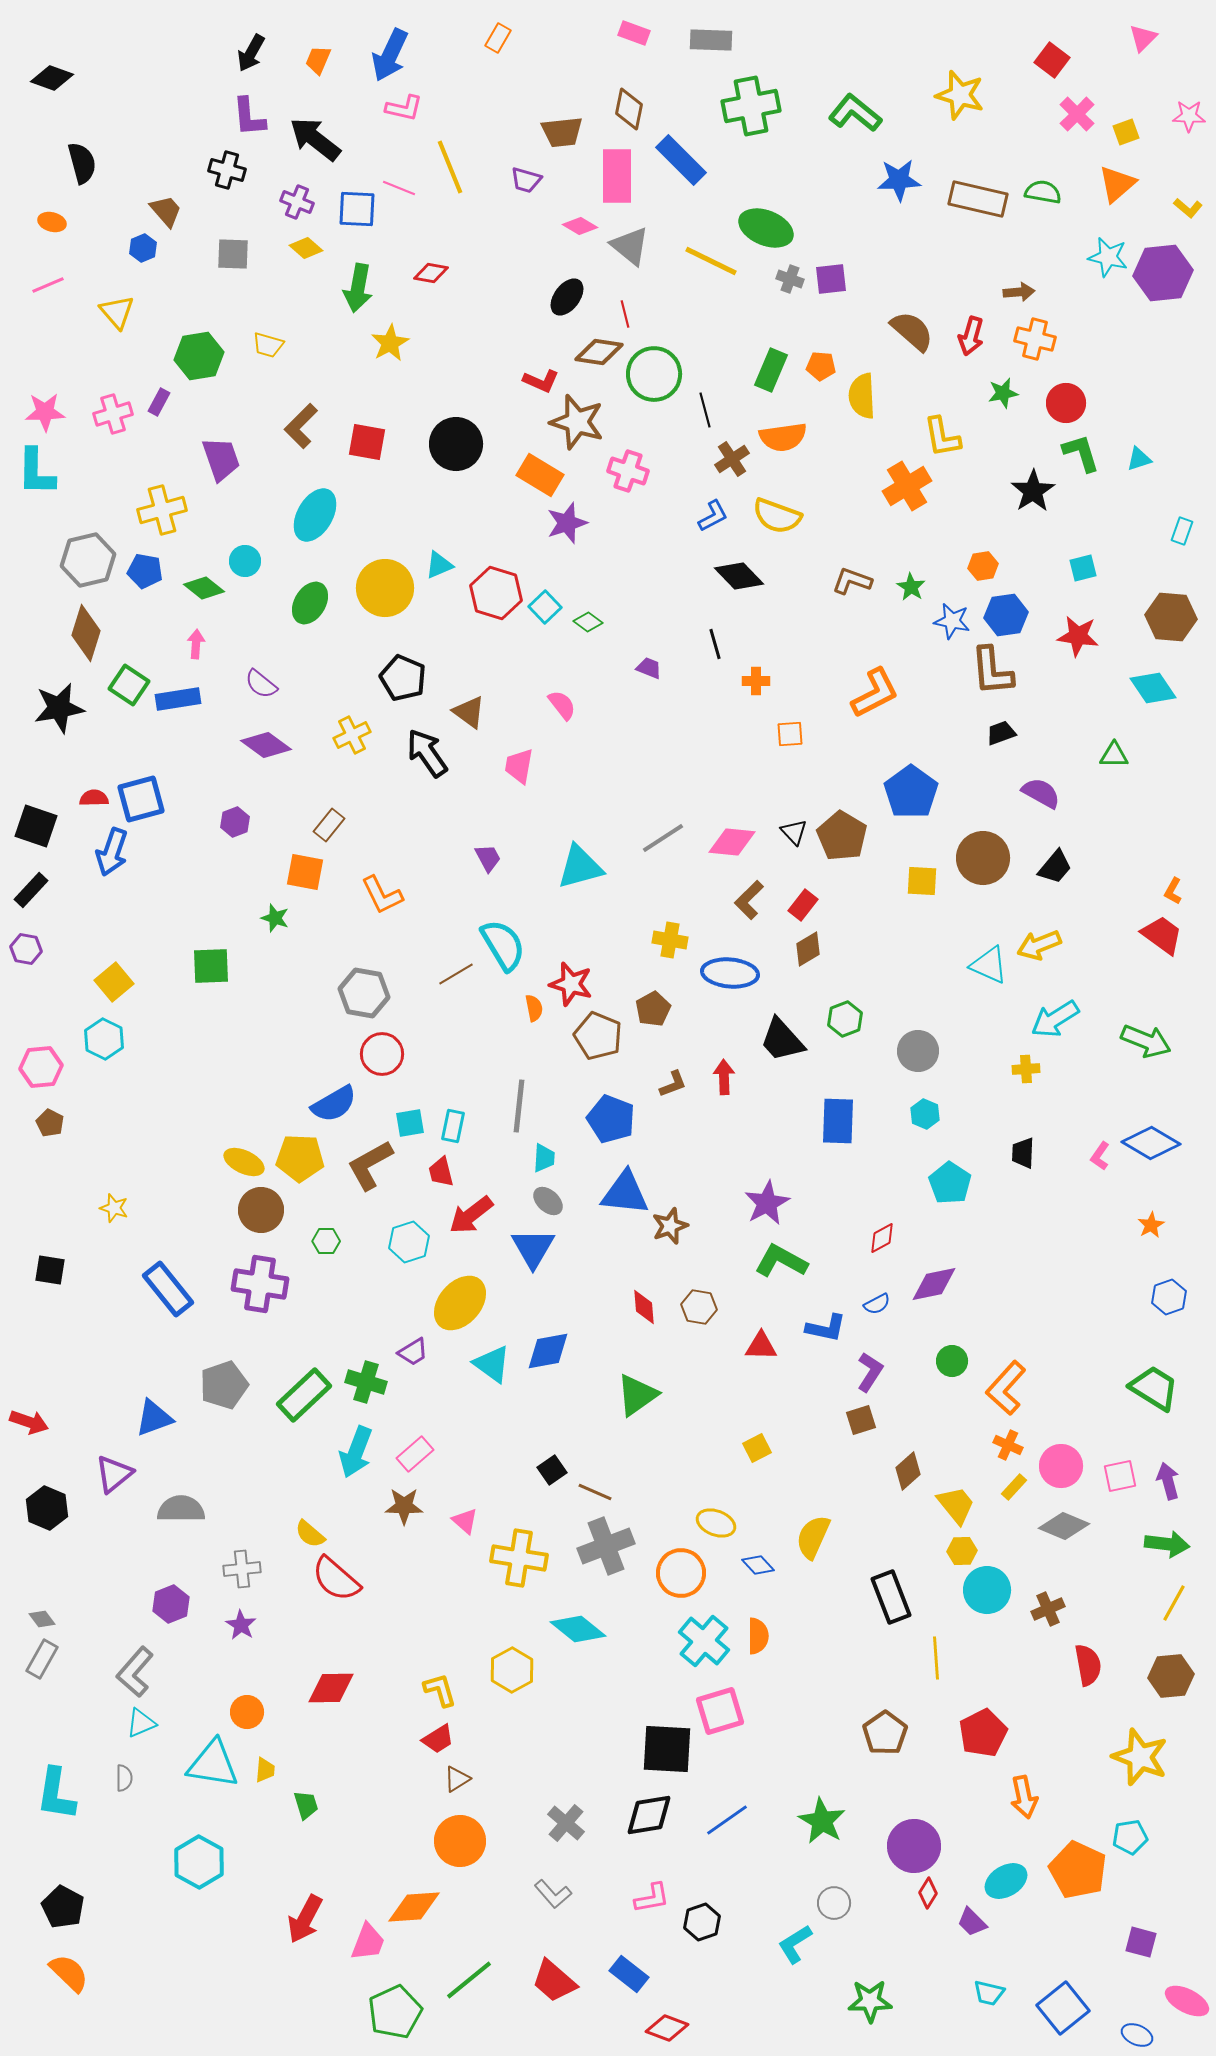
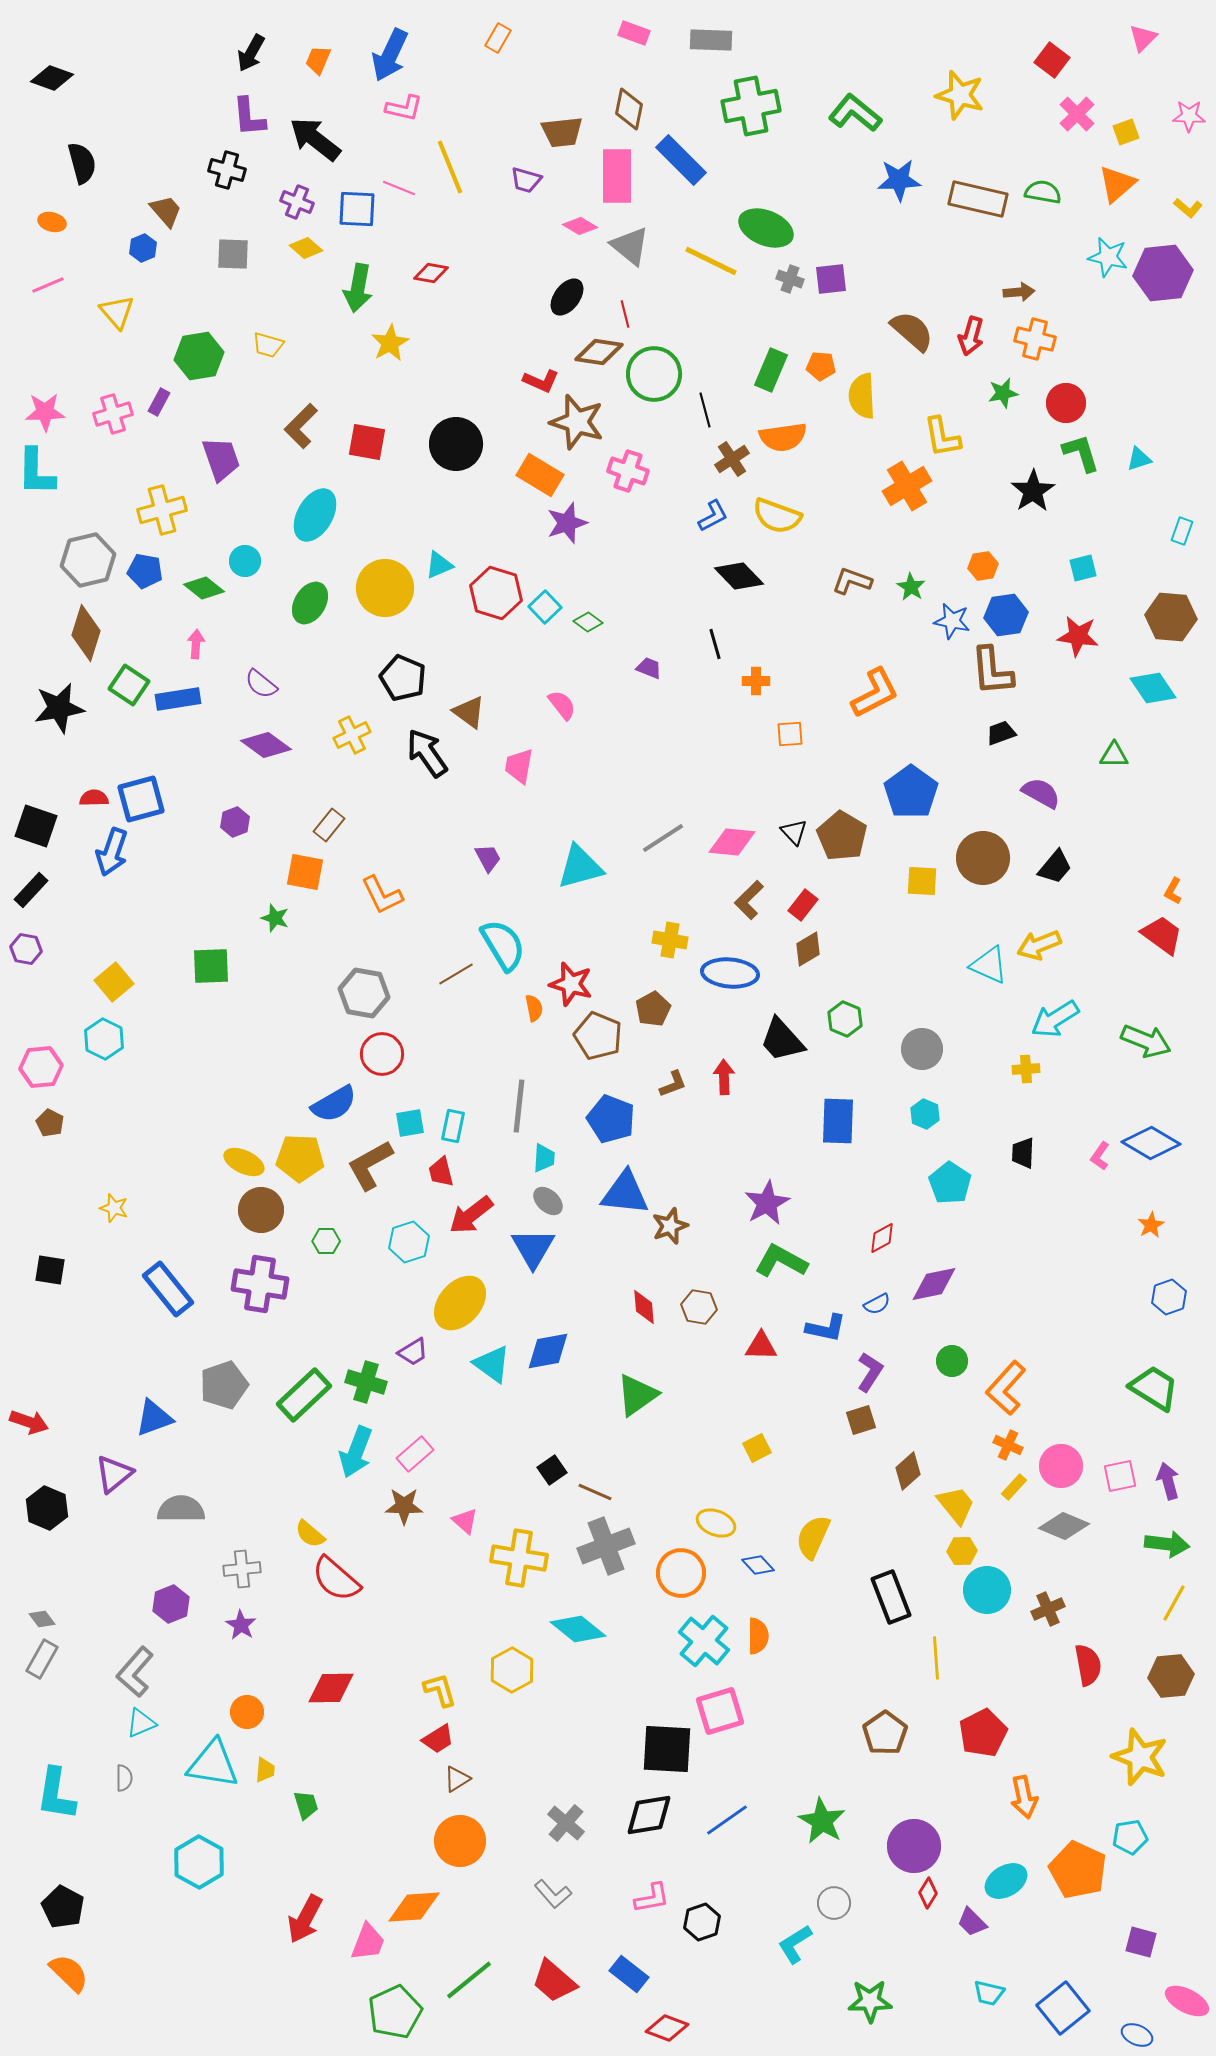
green hexagon at (845, 1019): rotated 16 degrees counterclockwise
gray circle at (918, 1051): moved 4 px right, 2 px up
